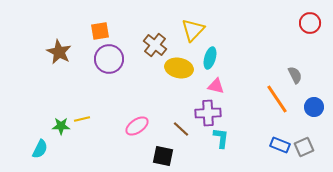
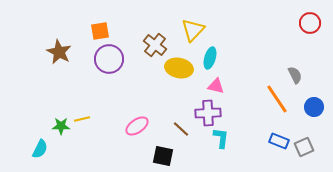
blue rectangle: moved 1 px left, 4 px up
